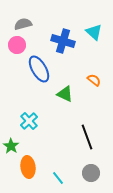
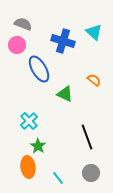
gray semicircle: rotated 36 degrees clockwise
green star: moved 27 px right
